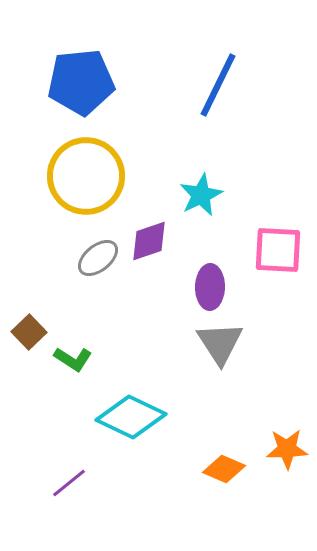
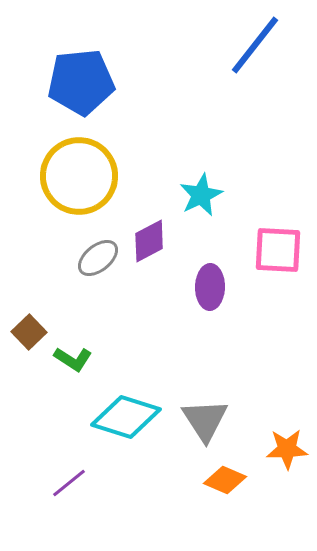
blue line: moved 37 px right, 40 px up; rotated 12 degrees clockwise
yellow circle: moved 7 px left
purple diamond: rotated 9 degrees counterclockwise
gray triangle: moved 15 px left, 77 px down
cyan diamond: moved 5 px left; rotated 8 degrees counterclockwise
orange diamond: moved 1 px right, 11 px down
